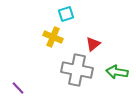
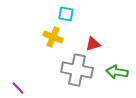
cyan square: rotated 28 degrees clockwise
red triangle: rotated 21 degrees clockwise
